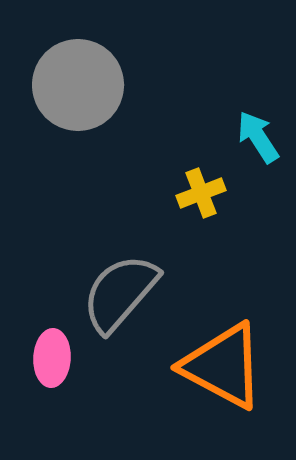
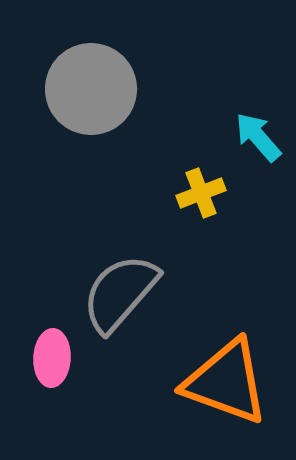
gray circle: moved 13 px right, 4 px down
cyan arrow: rotated 8 degrees counterclockwise
orange triangle: moved 3 px right, 16 px down; rotated 8 degrees counterclockwise
